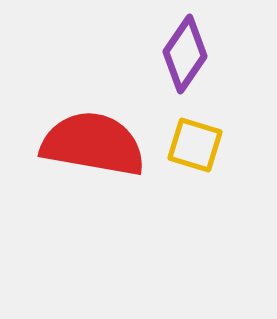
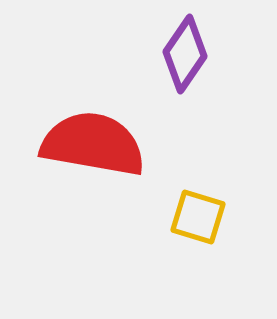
yellow square: moved 3 px right, 72 px down
